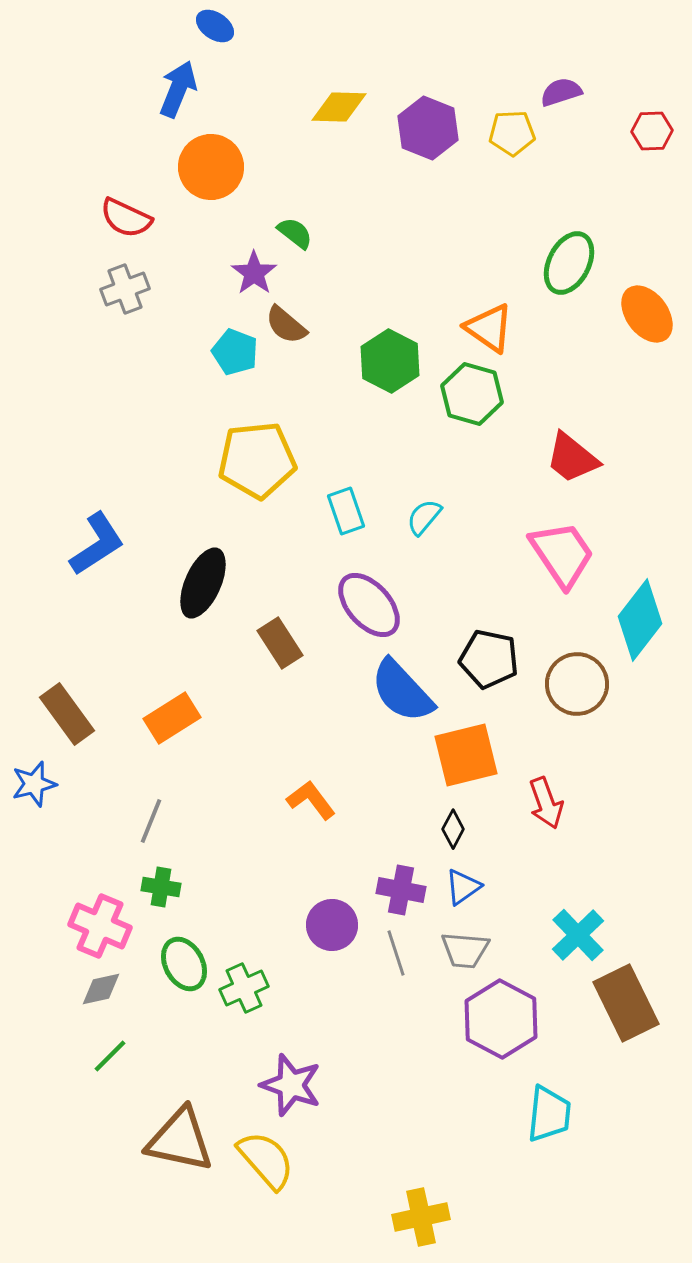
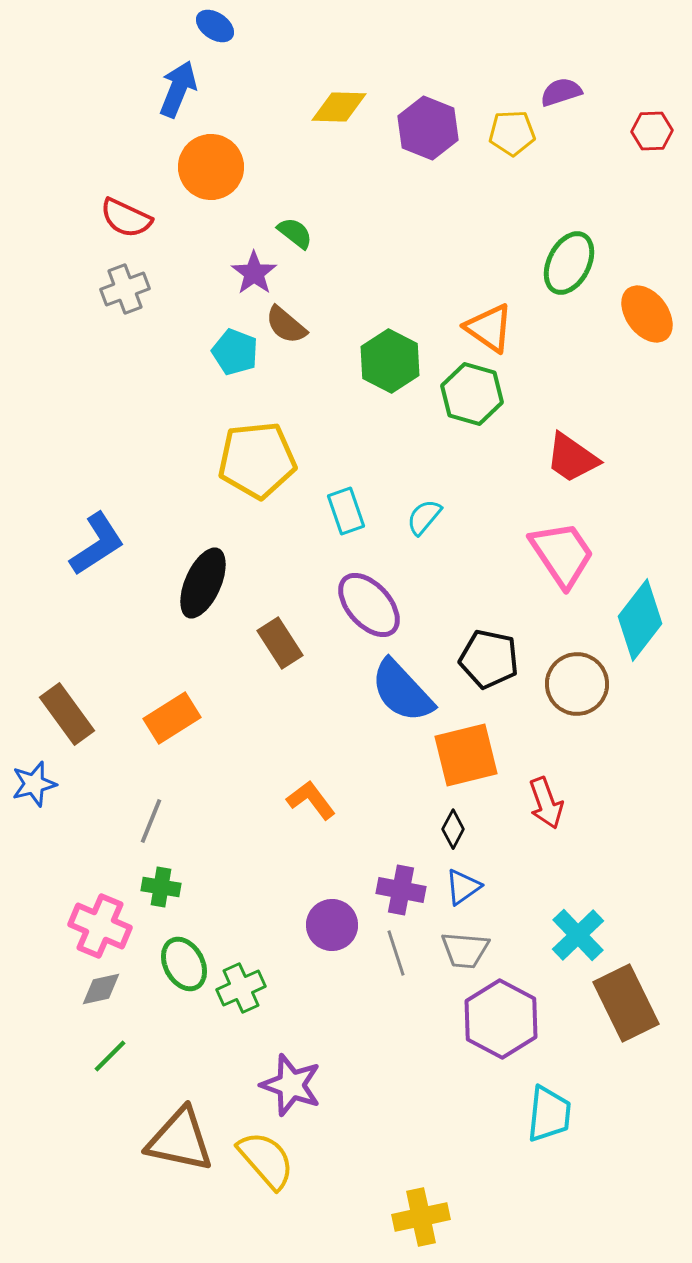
red trapezoid at (572, 458): rotated 4 degrees counterclockwise
green cross at (244, 988): moved 3 px left
